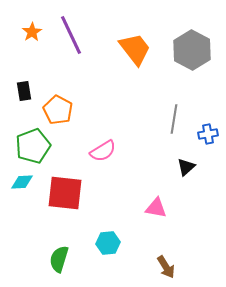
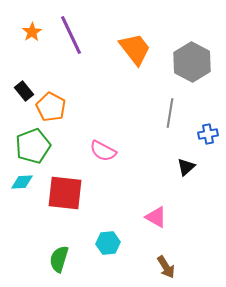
gray hexagon: moved 12 px down
black rectangle: rotated 30 degrees counterclockwise
orange pentagon: moved 7 px left, 3 px up
gray line: moved 4 px left, 6 px up
pink semicircle: rotated 60 degrees clockwise
pink triangle: moved 9 px down; rotated 20 degrees clockwise
